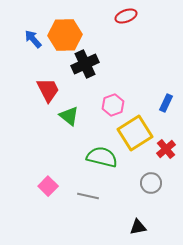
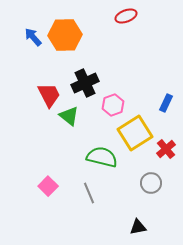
blue arrow: moved 2 px up
black cross: moved 19 px down
red trapezoid: moved 1 px right, 5 px down
gray line: moved 1 px right, 3 px up; rotated 55 degrees clockwise
